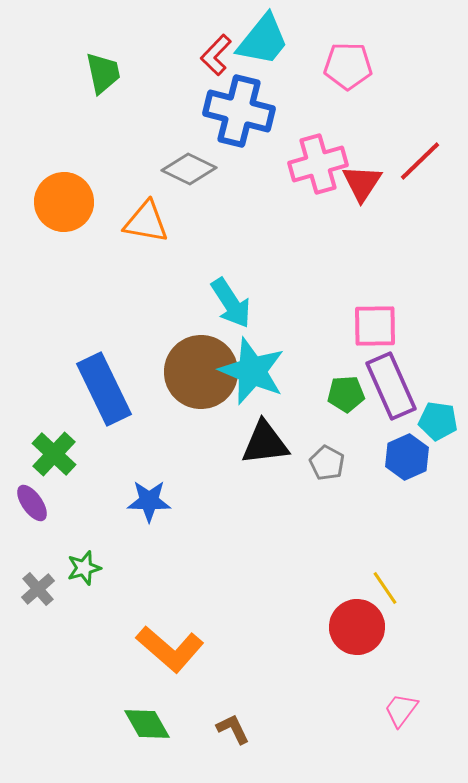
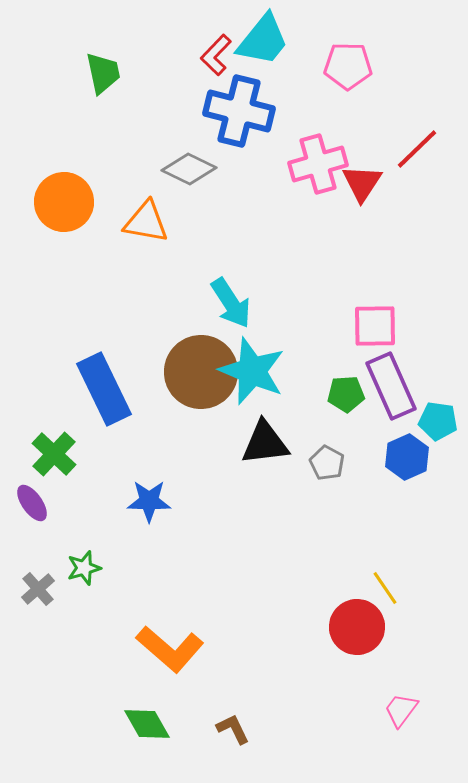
red line: moved 3 px left, 12 px up
